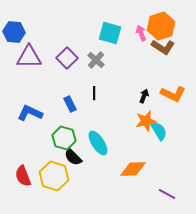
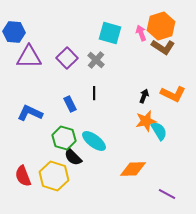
cyan ellipse: moved 4 px left, 2 px up; rotated 20 degrees counterclockwise
